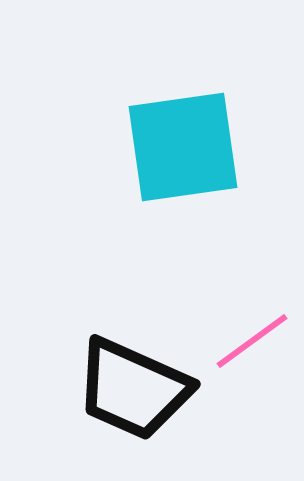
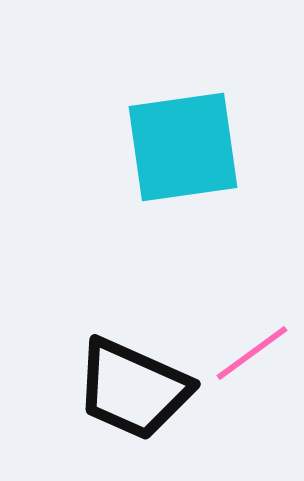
pink line: moved 12 px down
